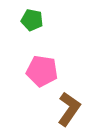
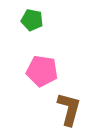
brown L-shape: rotated 20 degrees counterclockwise
